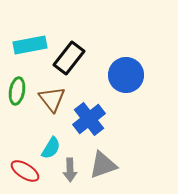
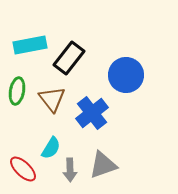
blue cross: moved 3 px right, 6 px up
red ellipse: moved 2 px left, 2 px up; rotated 12 degrees clockwise
